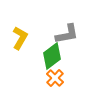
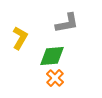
gray L-shape: moved 11 px up
green diamond: rotated 32 degrees clockwise
